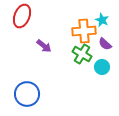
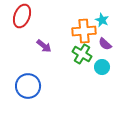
blue circle: moved 1 px right, 8 px up
